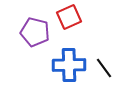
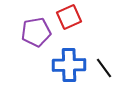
purple pentagon: moved 1 px right; rotated 24 degrees counterclockwise
